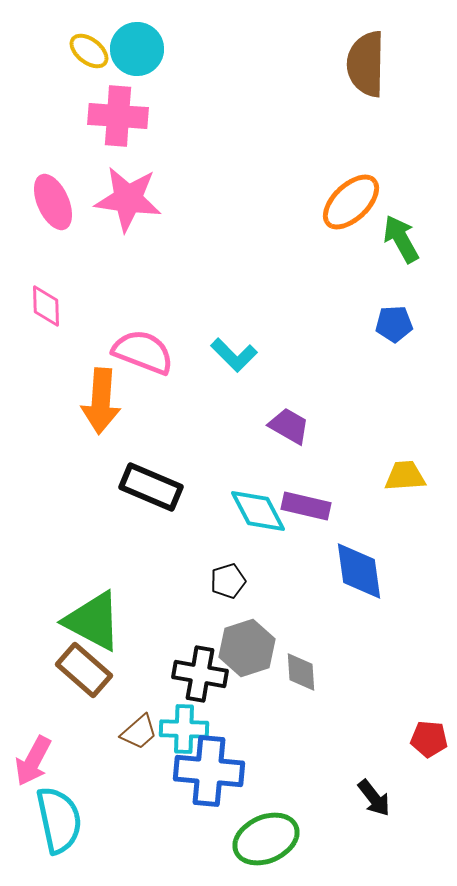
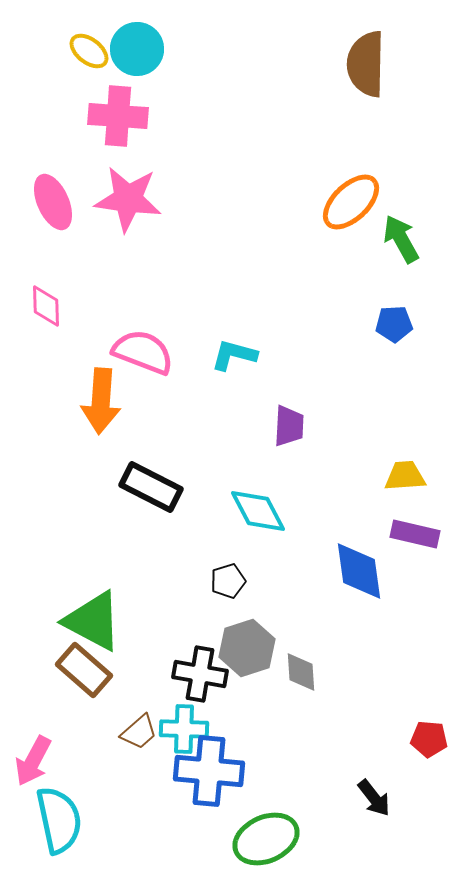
cyan L-shape: rotated 150 degrees clockwise
purple trapezoid: rotated 63 degrees clockwise
black rectangle: rotated 4 degrees clockwise
purple rectangle: moved 109 px right, 28 px down
